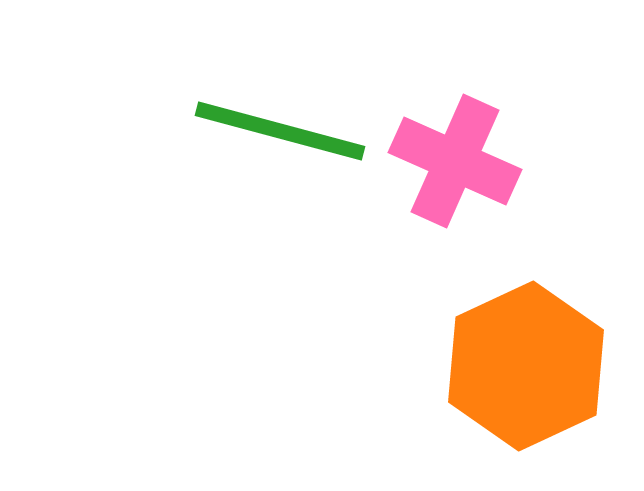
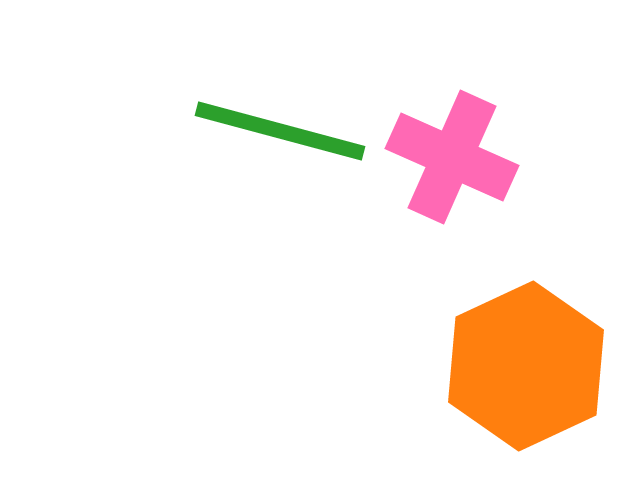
pink cross: moved 3 px left, 4 px up
